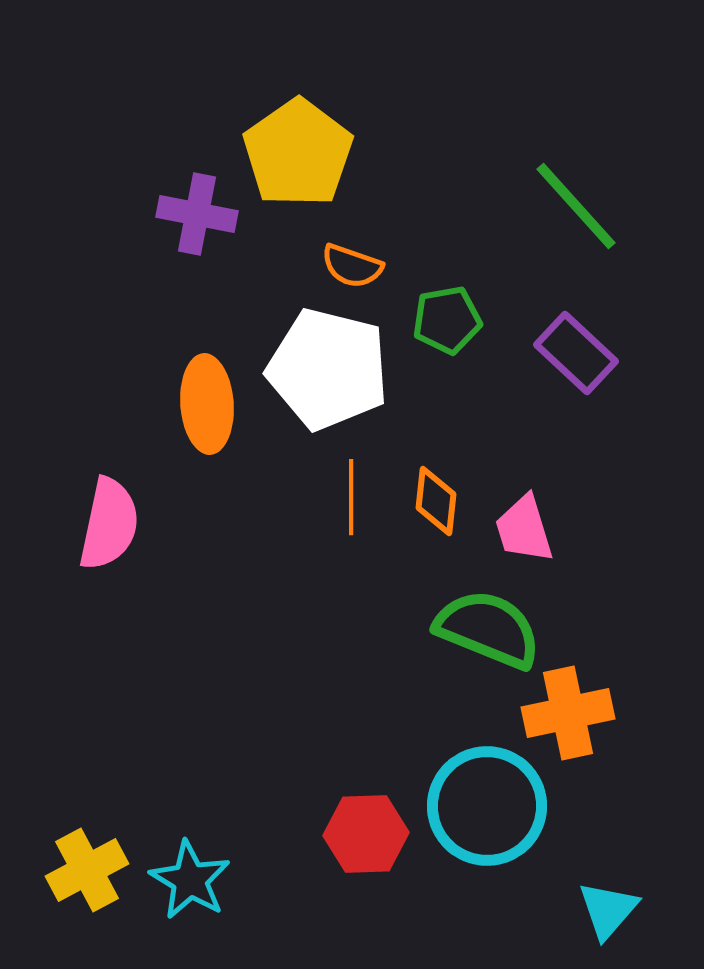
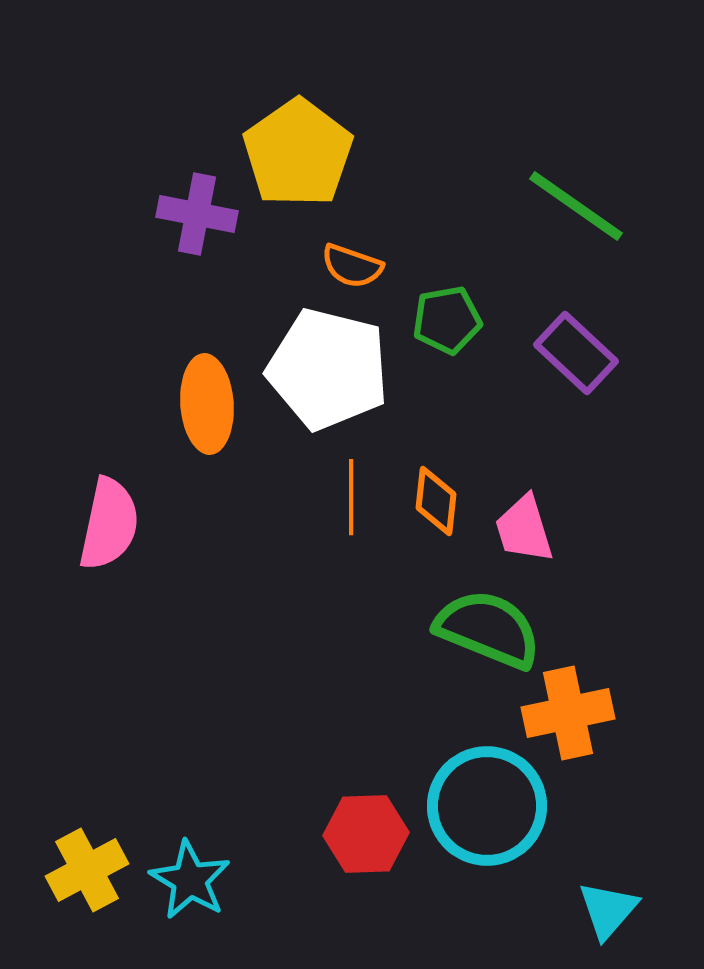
green line: rotated 13 degrees counterclockwise
